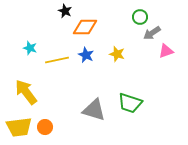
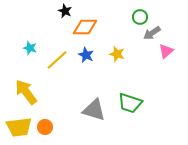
pink triangle: rotated 21 degrees counterclockwise
yellow line: rotated 30 degrees counterclockwise
